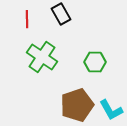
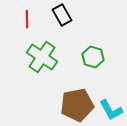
black rectangle: moved 1 px right, 1 px down
green hexagon: moved 2 px left, 5 px up; rotated 15 degrees clockwise
brown pentagon: rotated 8 degrees clockwise
